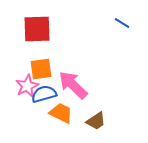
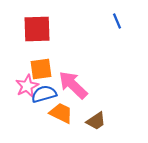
blue line: moved 5 px left, 2 px up; rotated 35 degrees clockwise
